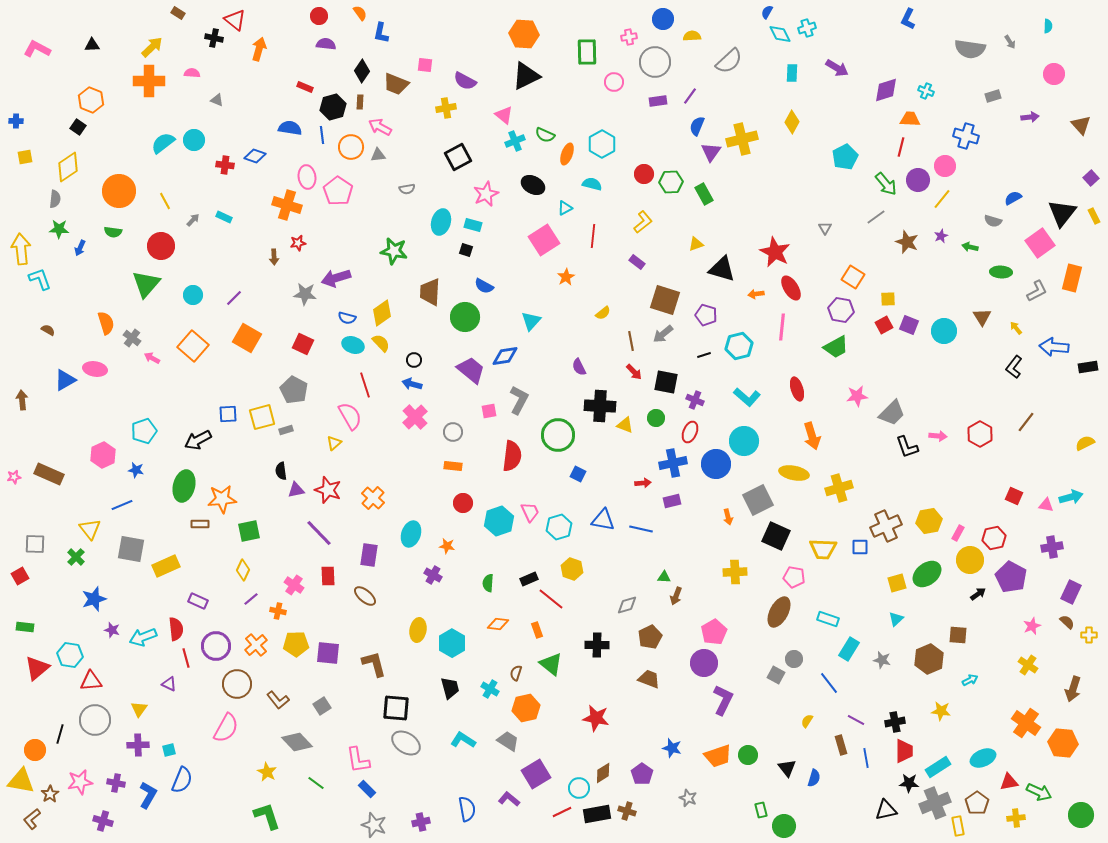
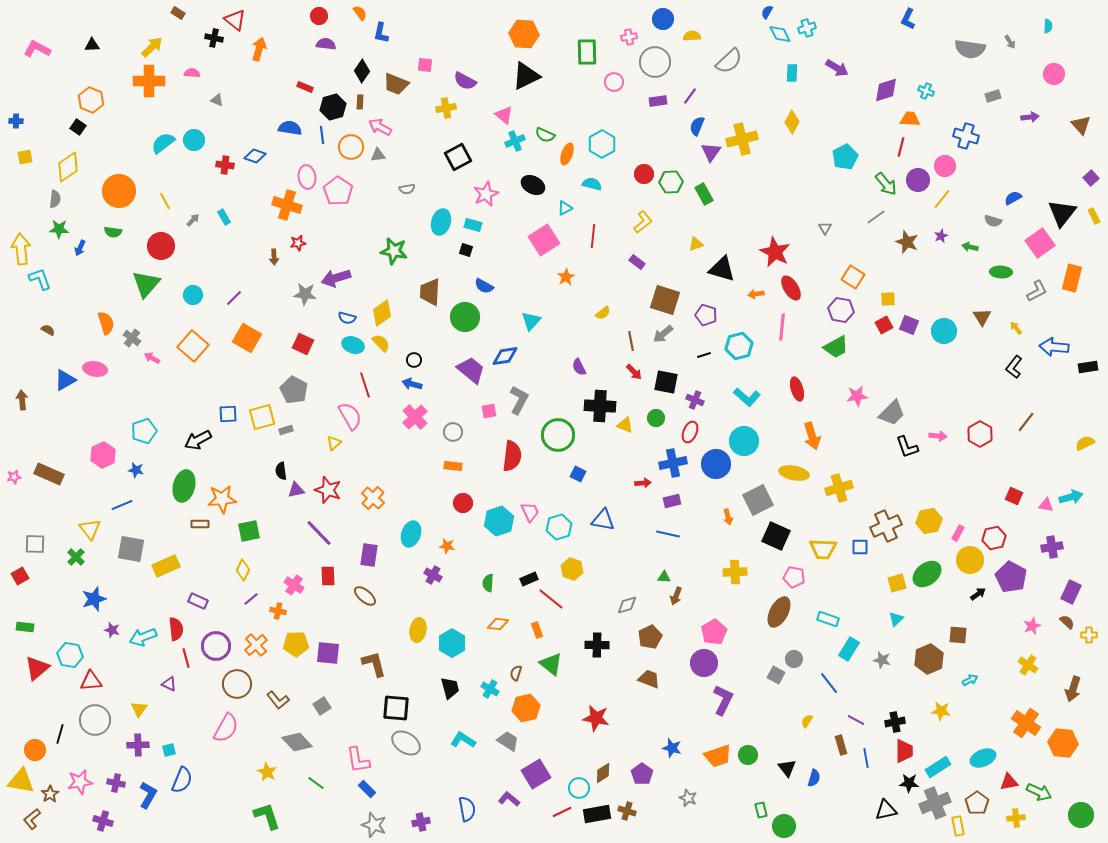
cyan rectangle at (224, 217): rotated 35 degrees clockwise
blue line at (641, 529): moved 27 px right, 5 px down
